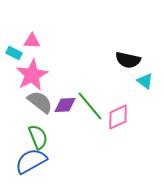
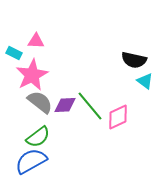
pink triangle: moved 4 px right
black semicircle: moved 6 px right
green semicircle: rotated 75 degrees clockwise
